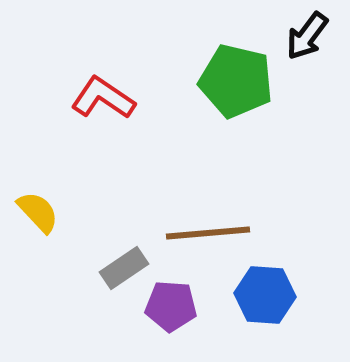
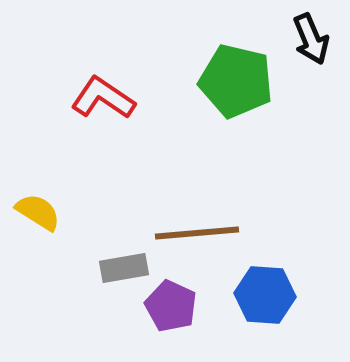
black arrow: moved 4 px right, 3 px down; rotated 60 degrees counterclockwise
yellow semicircle: rotated 15 degrees counterclockwise
brown line: moved 11 px left
gray rectangle: rotated 24 degrees clockwise
purple pentagon: rotated 21 degrees clockwise
